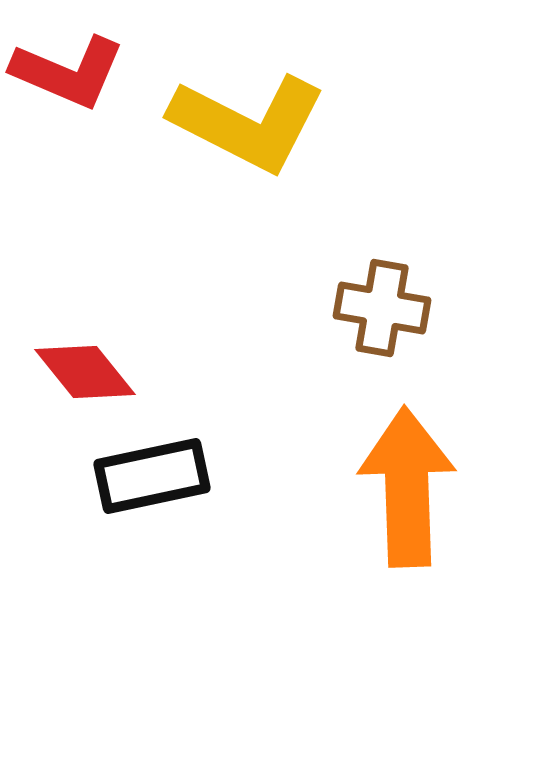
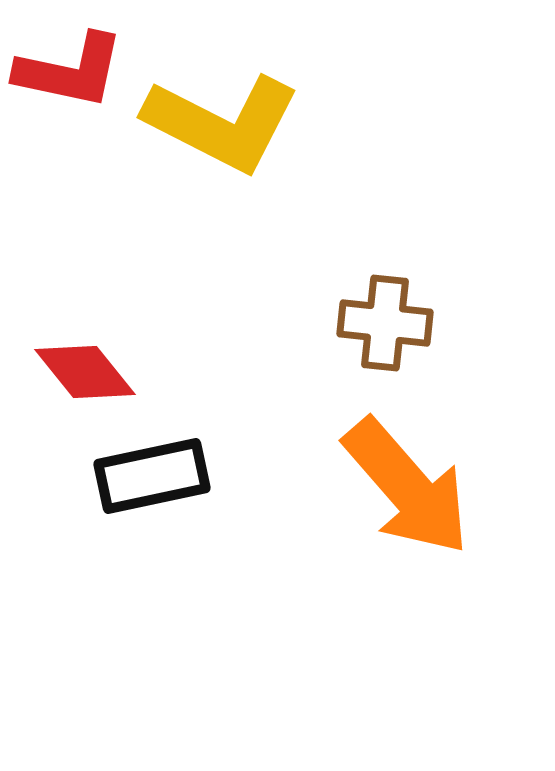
red L-shape: moved 2 px right, 1 px up; rotated 11 degrees counterclockwise
yellow L-shape: moved 26 px left
brown cross: moved 3 px right, 15 px down; rotated 4 degrees counterclockwise
orange arrow: rotated 141 degrees clockwise
